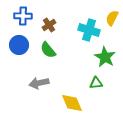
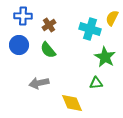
cyan cross: moved 1 px right, 1 px up
